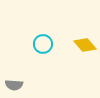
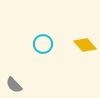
gray semicircle: rotated 42 degrees clockwise
